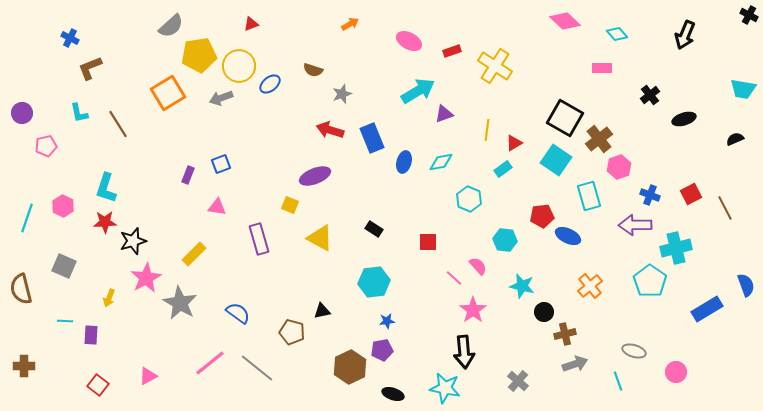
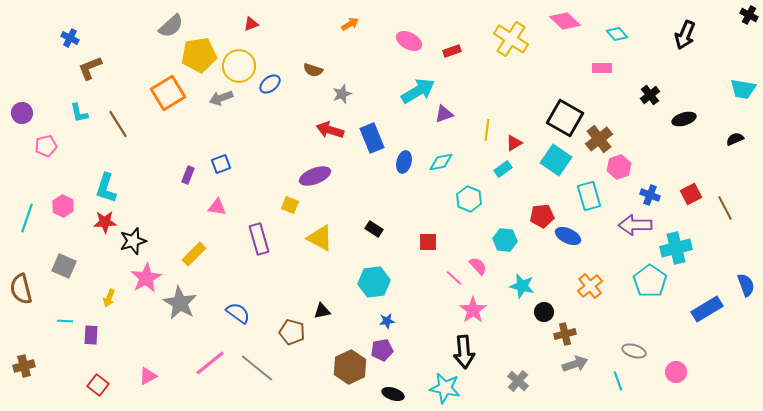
yellow cross at (495, 66): moved 16 px right, 27 px up
brown cross at (24, 366): rotated 15 degrees counterclockwise
